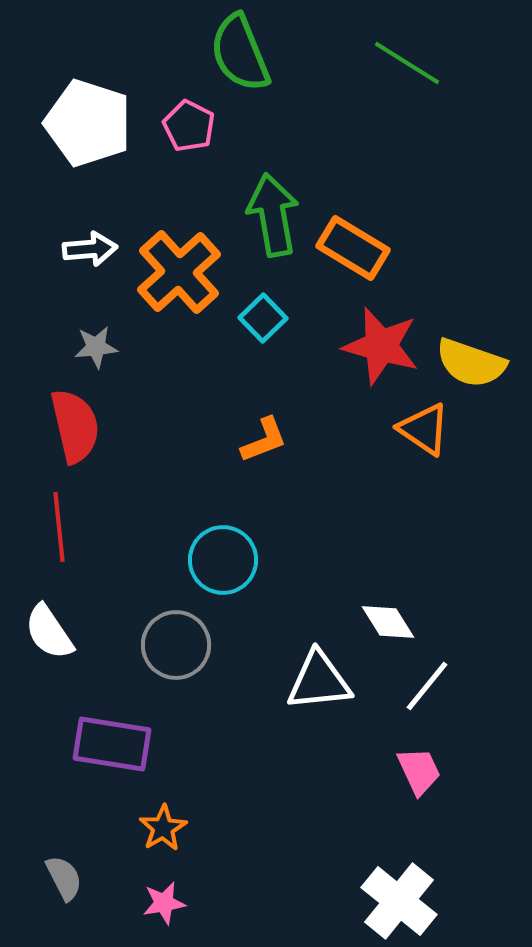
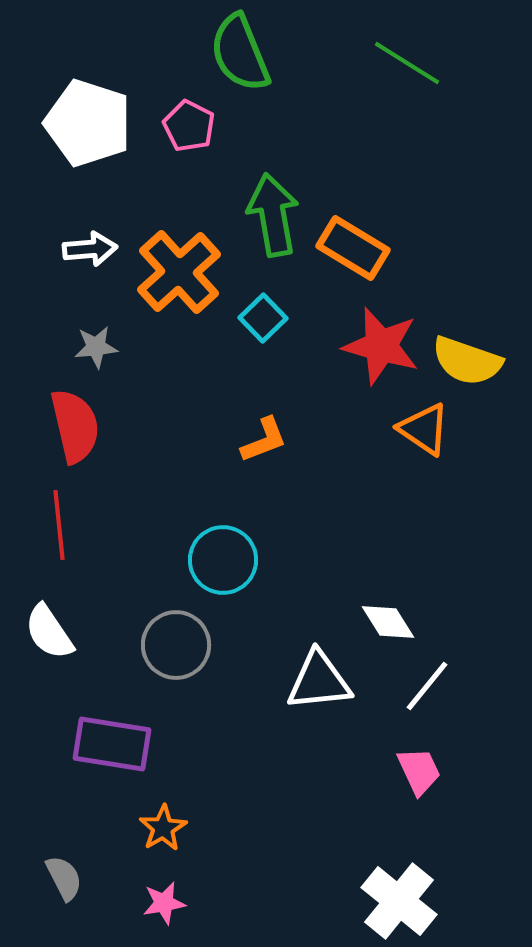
yellow semicircle: moved 4 px left, 2 px up
red line: moved 2 px up
